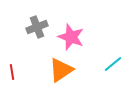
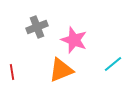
pink star: moved 3 px right, 3 px down
orange triangle: rotated 12 degrees clockwise
